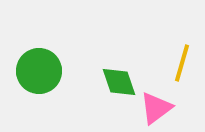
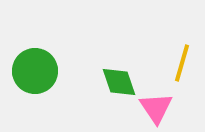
green circle: moved 4 px left
pink triangle: rotated 27 degrees counterclockwise
